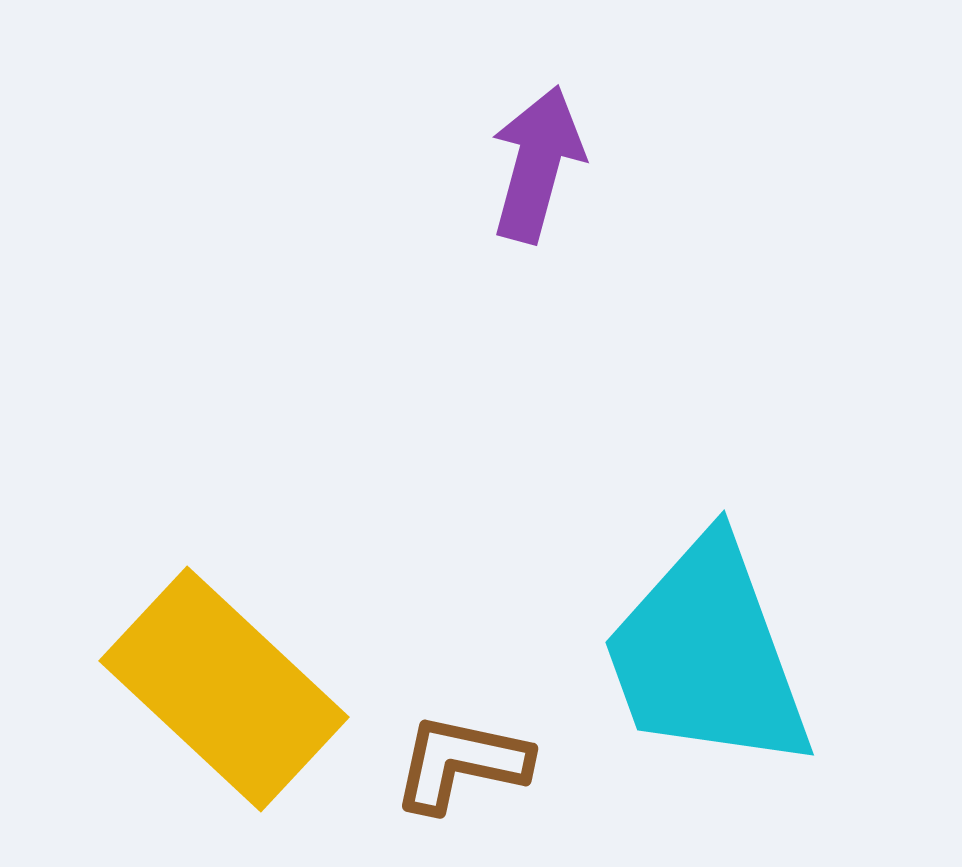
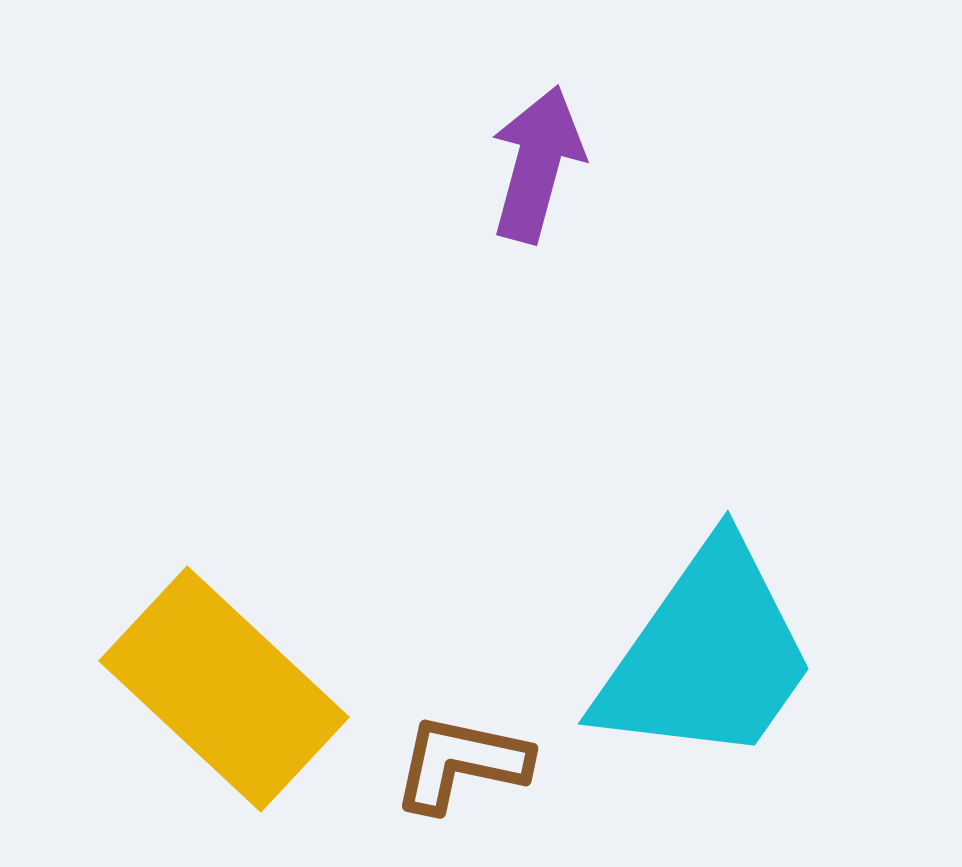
cyan trapezoid: rotated 125 degrees counterclockwise
